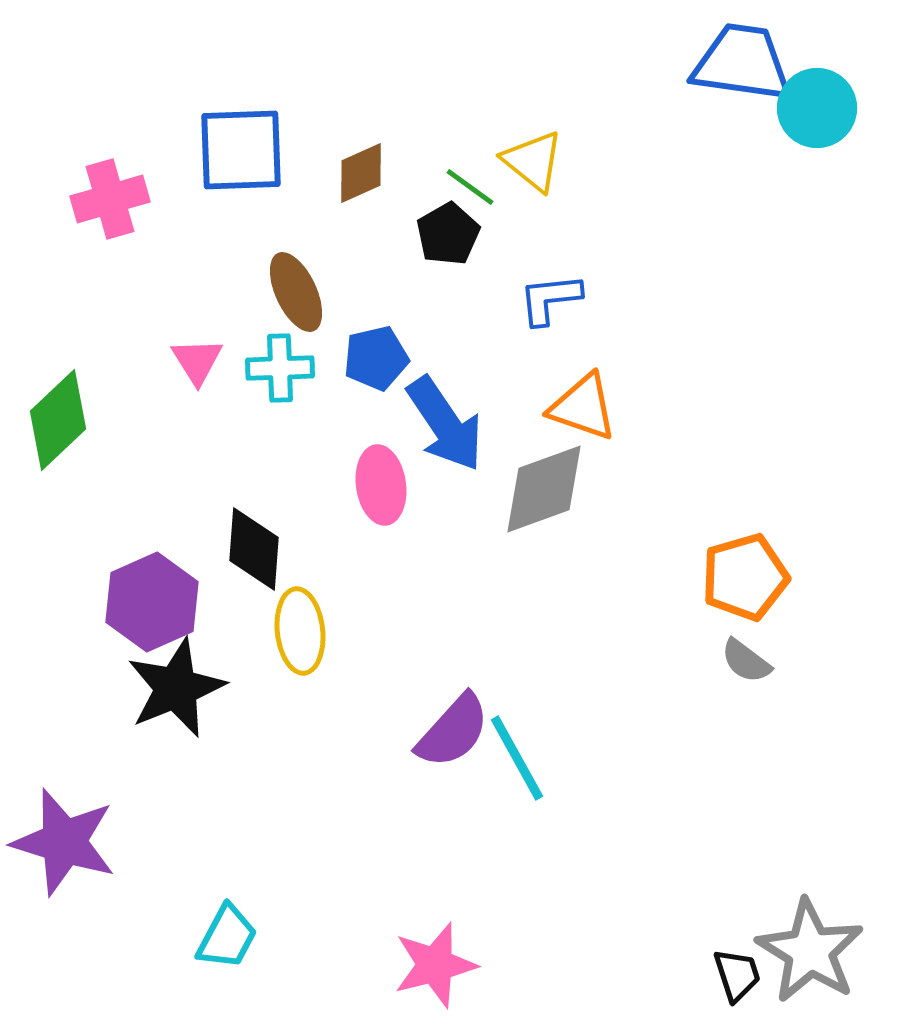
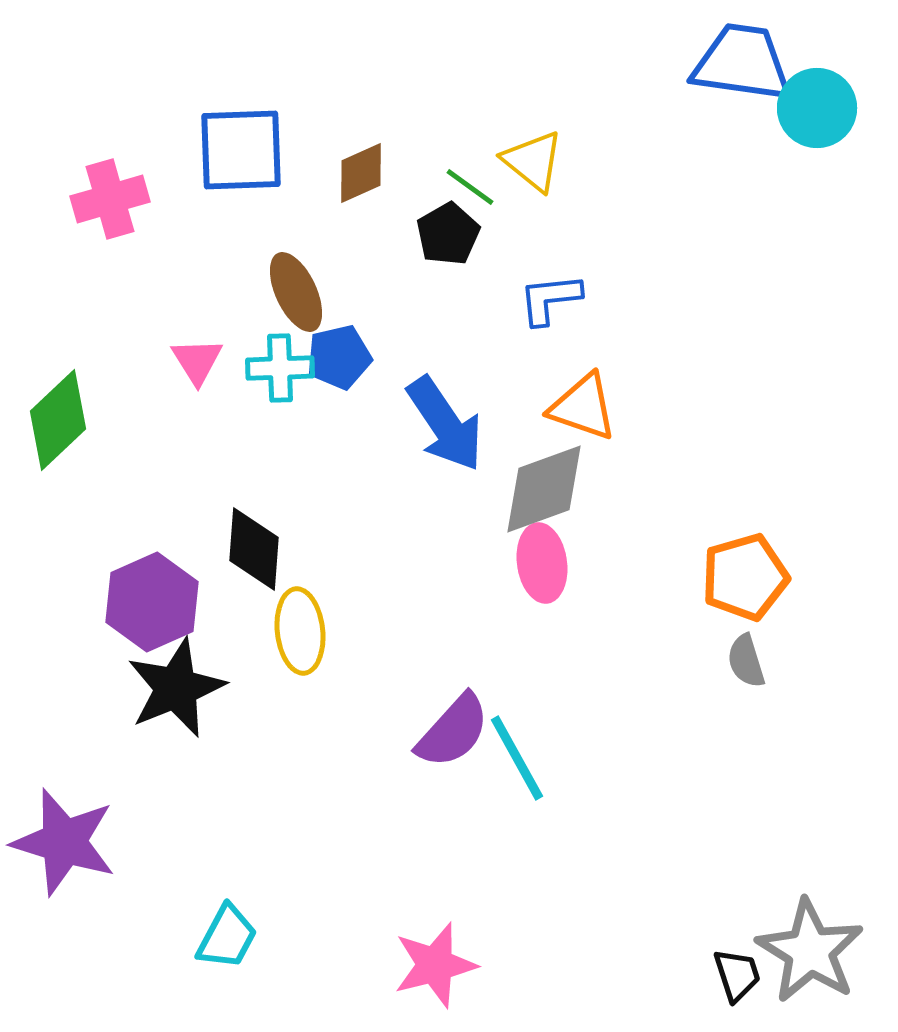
blue pentagon: moved 37 px left, 1 px up
pink ellipse: moved 161 px right, 78 px down
gray semicircle: rotated 36 degrees clockwise
